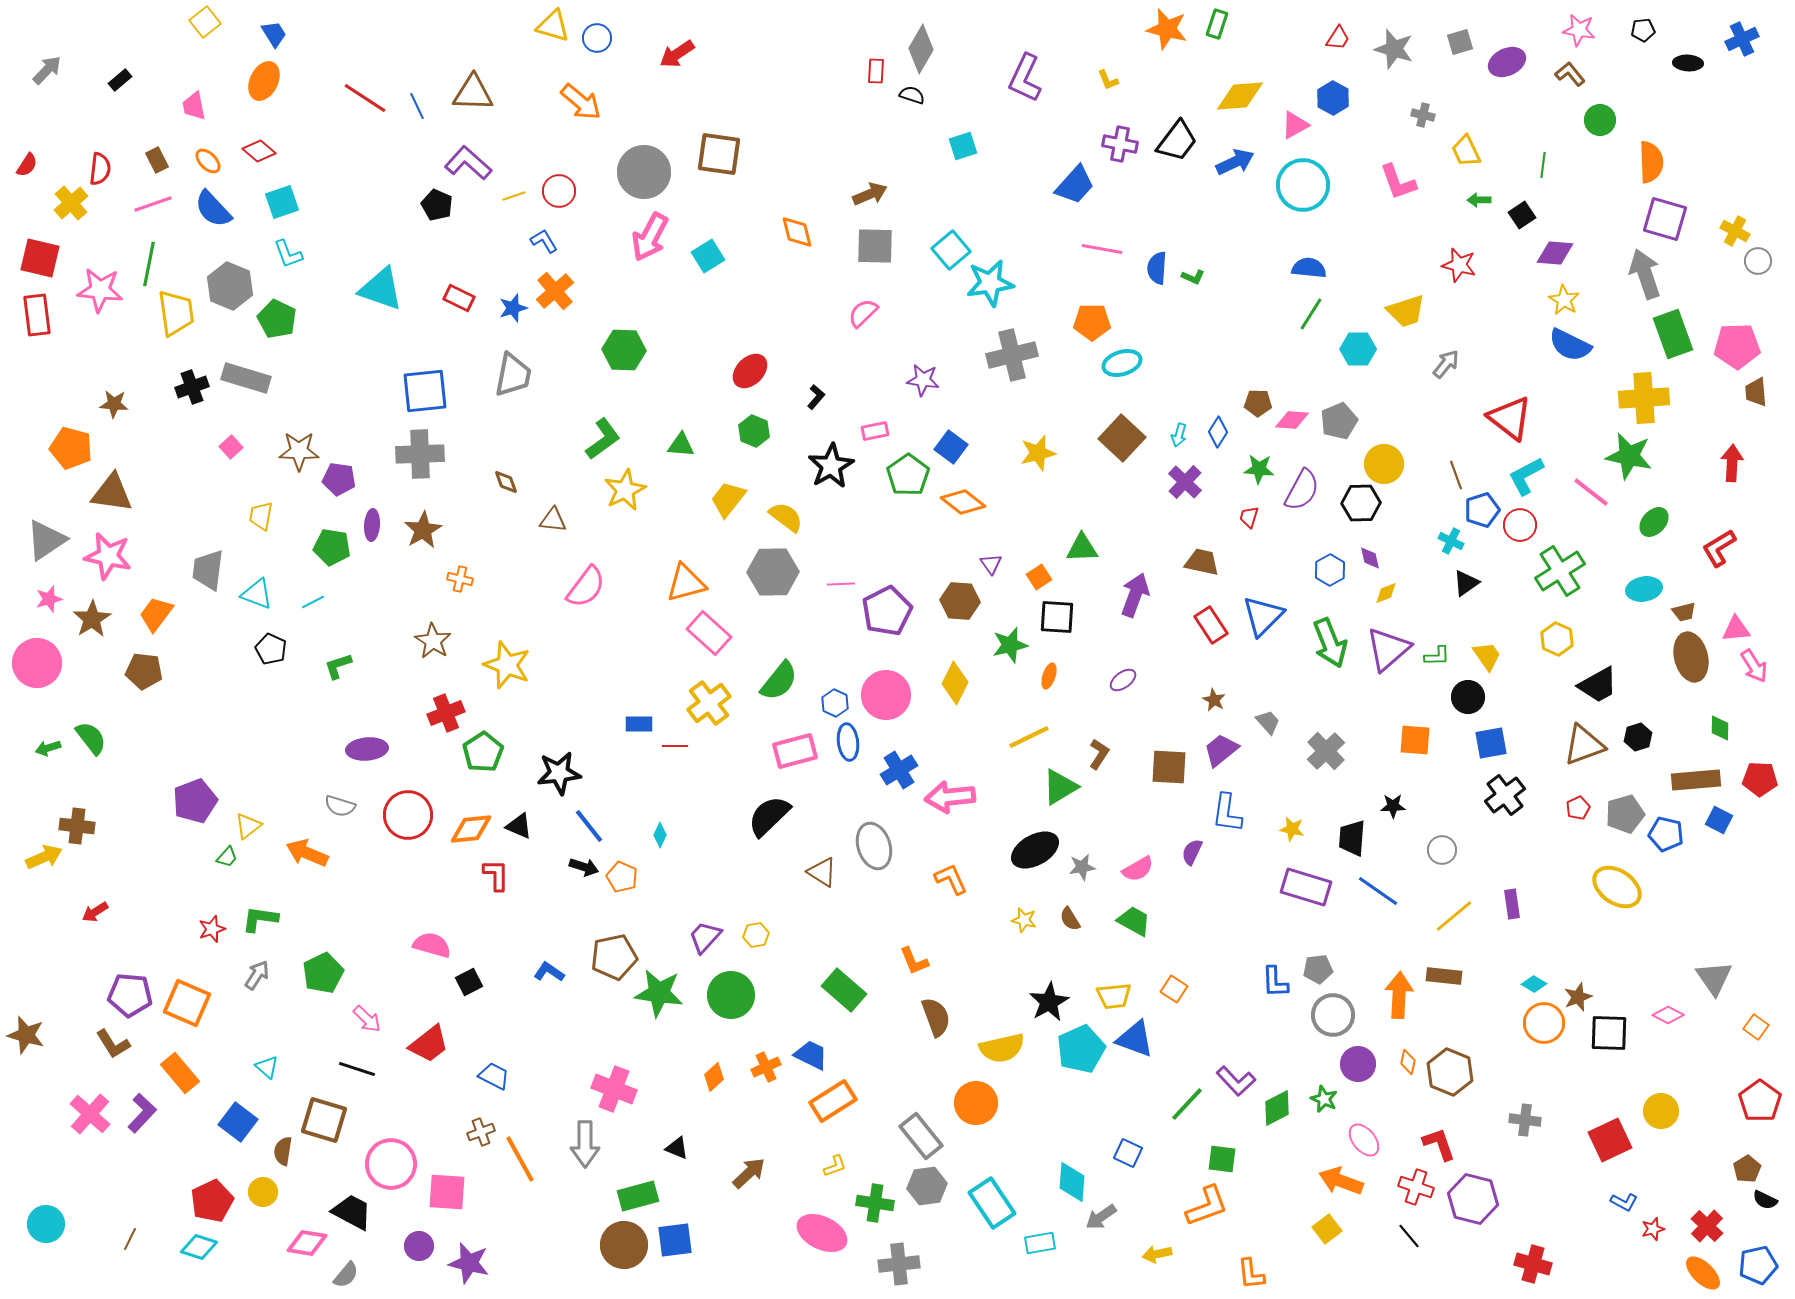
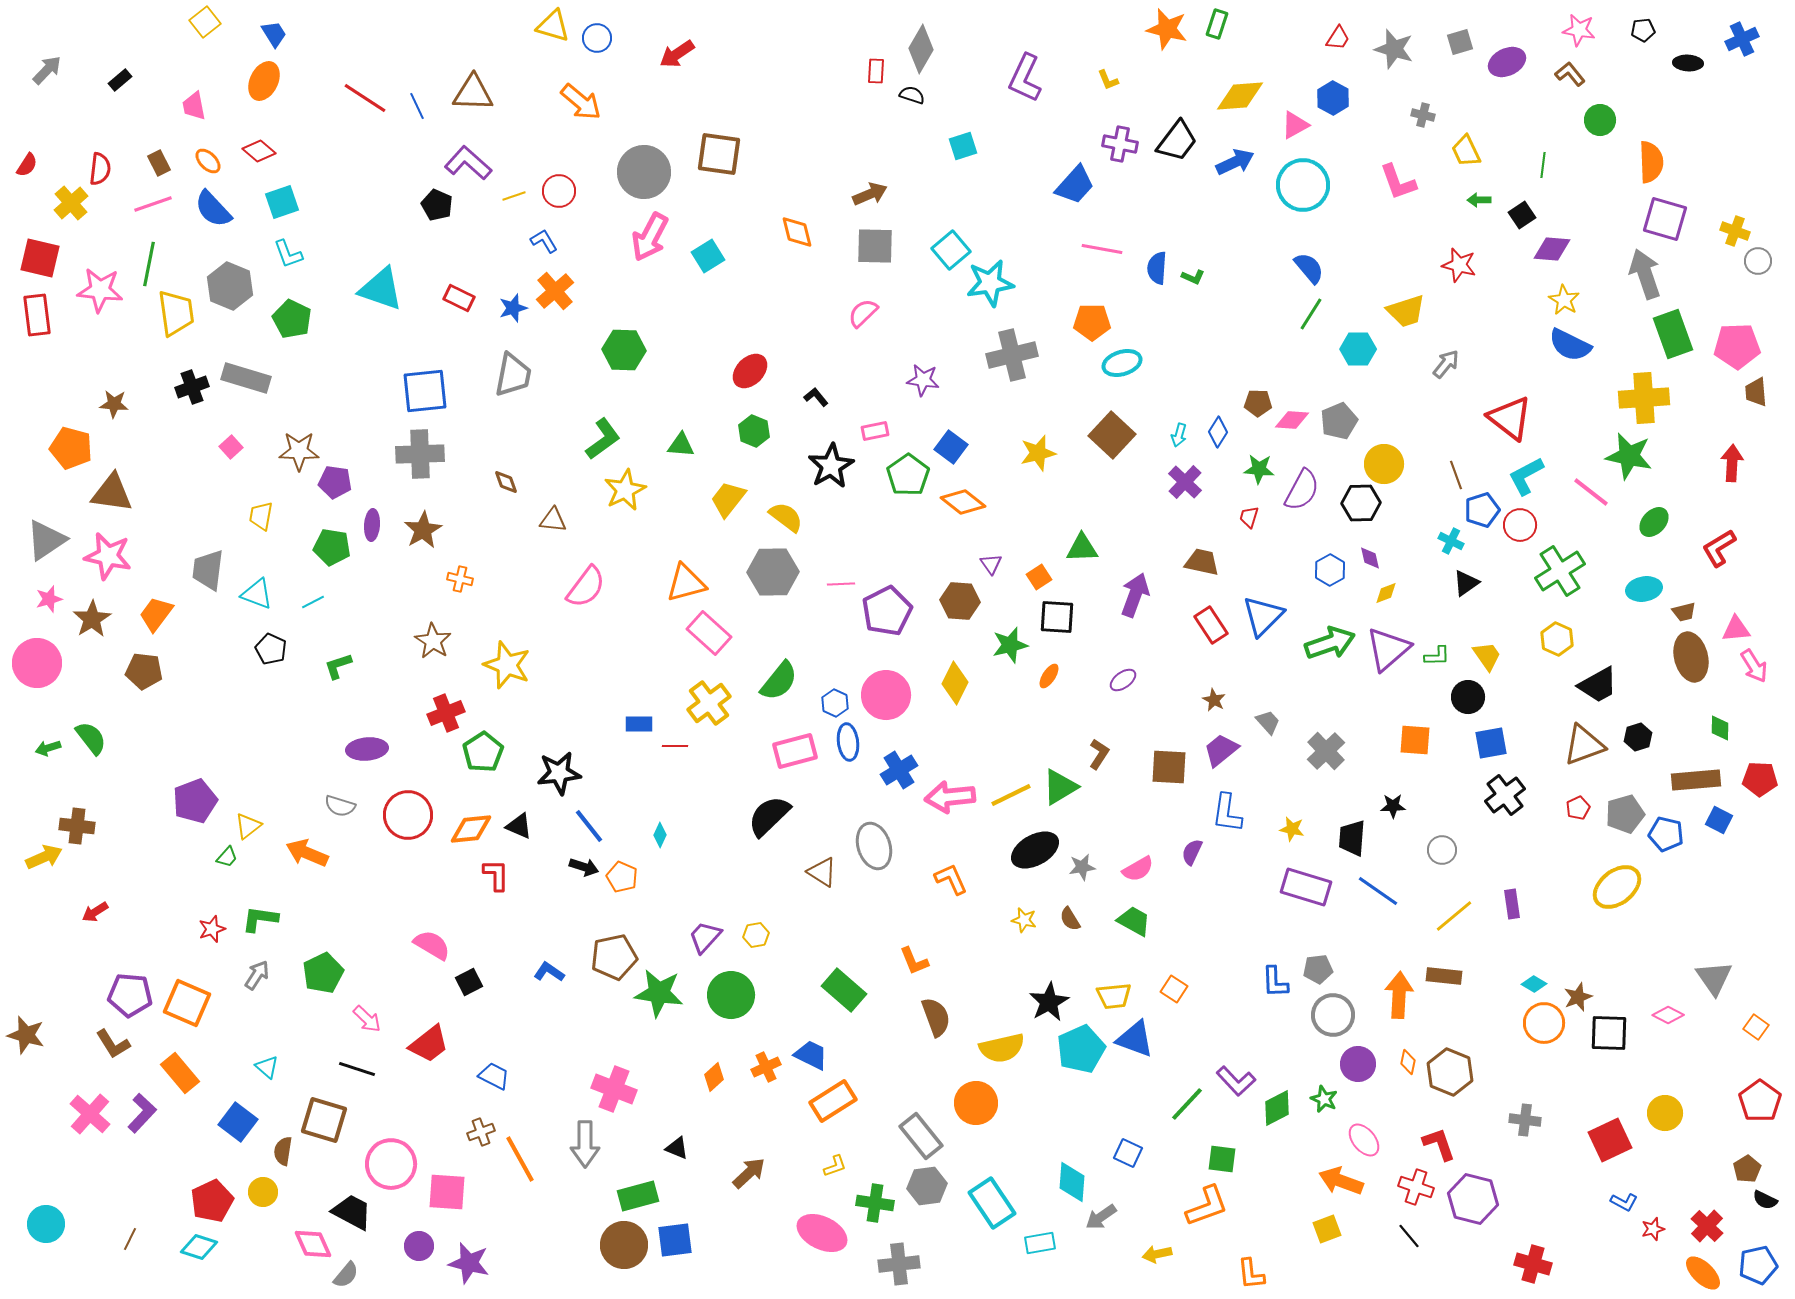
brown rectangle at (157, 160): moved 2 px right, 3 px down
yellow cross at (1735, 231): rotated 8 degrees counterclockwise
purple diamond at (1555, 253): moved 3 px left, 4 px up
blue semicircle at (1309, 268): rotated 44 degrees clockwise
green pentagon at (277, 319): moved 15 px right
black L-shape at (816, 397): rotated 80 degrees counterclockwise
brown square at (1122, 438): moved 10 px left, 3 px up
purple pentagon at (339, 479): moved 4 px left, 3 px down
green arrow at (1330, 643): rotated 87 degrees counterclockwise
orange ellipse at (1049, 676): rotated 15 degrees clockwise
yellow line at (1029, 737): moved 18 px left, 58 px down
yellow ellipse at (1617, 887): rotated 72 degrees counterclockwise
pink semicircle at (432, 945): rotated 15 degrees clockwise
yellow circle at (1661, 1111): moved 4 px right, 2 px down
yellow square at (1327, 1229): rotated 16 degrees clockwise
pink diamond at (307, 1243): moved 6 px right, 1 px down; rotated 57 degrees clockwise
